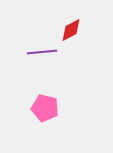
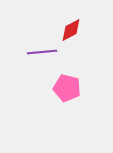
pink pentagon: moved 22 px right, 20 px up
